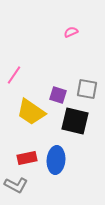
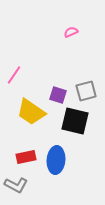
gray square: moved 1 px left, 2 px down; rotated 25 degrees counterclockwise
red rectangle: moved 1 px left, 1 px up
